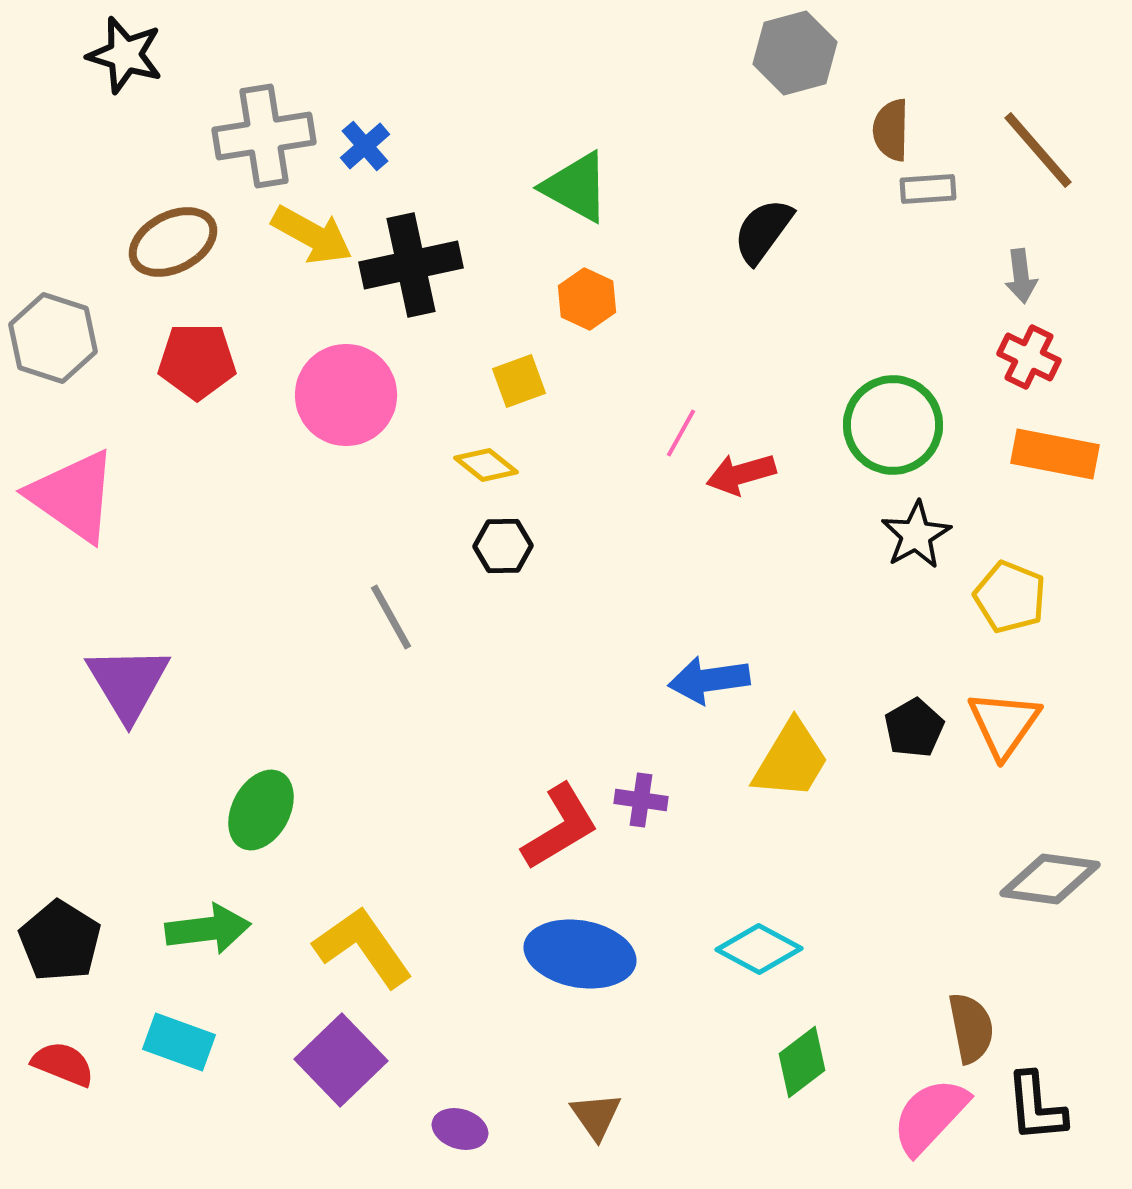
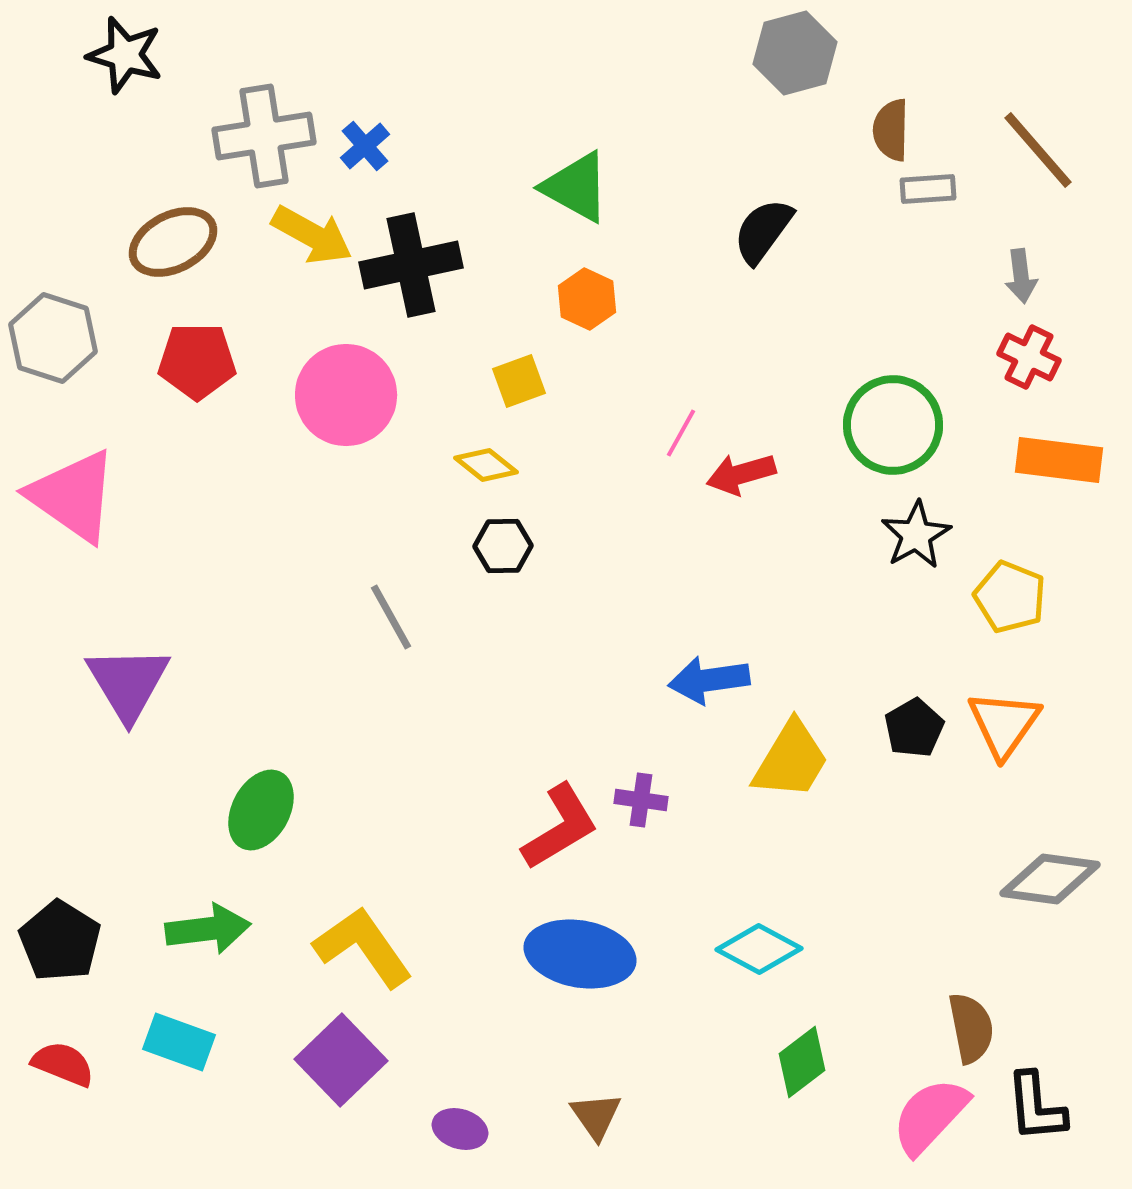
orange rectangle at (1055, 454): moved 4 px right, 6 px down; rotated 4 degrees counterclockwise
